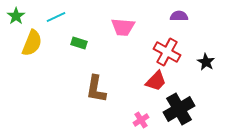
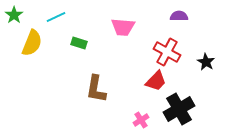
green star: moved 2 px left, 1 px up
